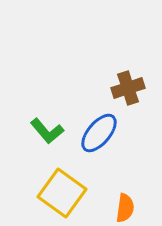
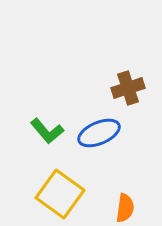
blue ellipse: rotated 27 degrees clockwise
yellow square: moved 2 px left, 1 px down
